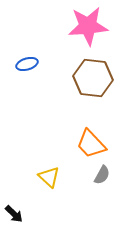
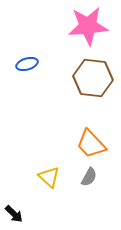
gray semicircle: moved 13 px left, 2 px down
